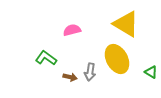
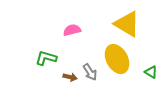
yellow triangle: moved 1 px right
green L-shape: rotated 20 degrees counterclockwise
gray arrow: rotated 42 degrees counterclockwise
